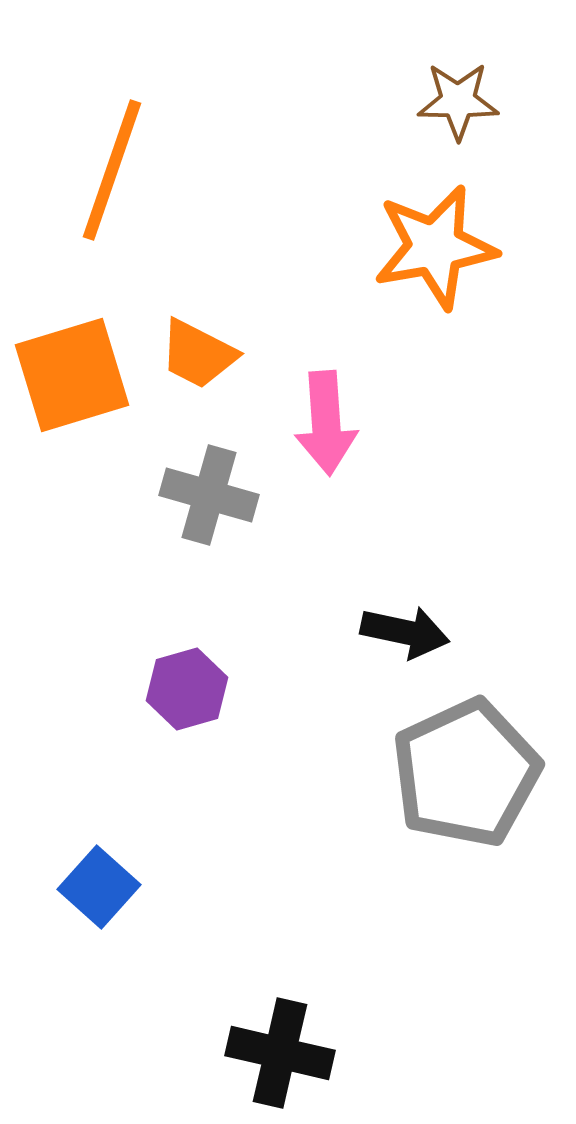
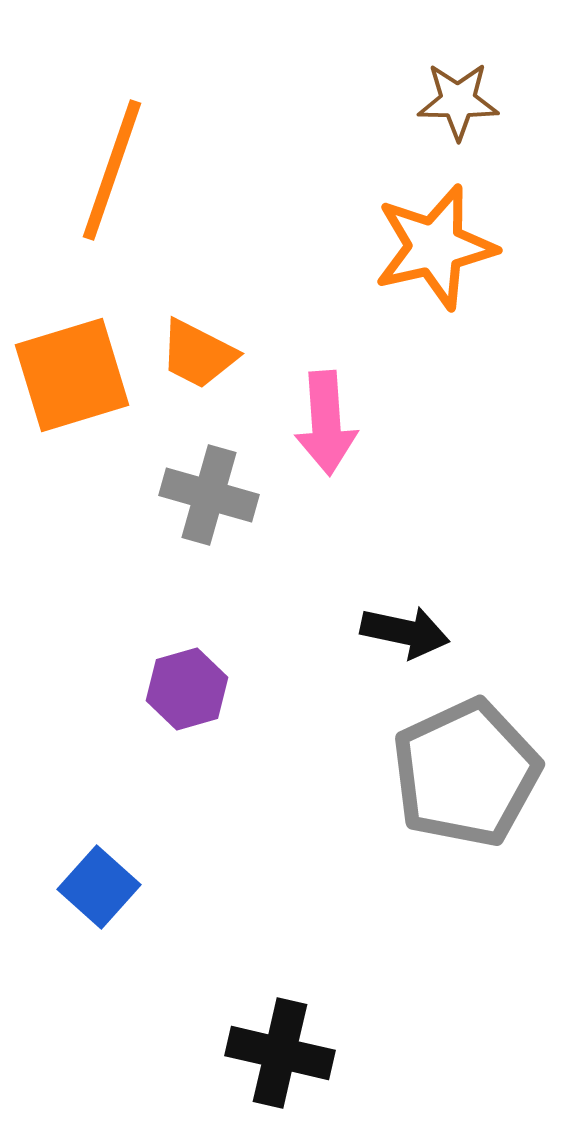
orange star: rotated 3 degrees counterclockwise
